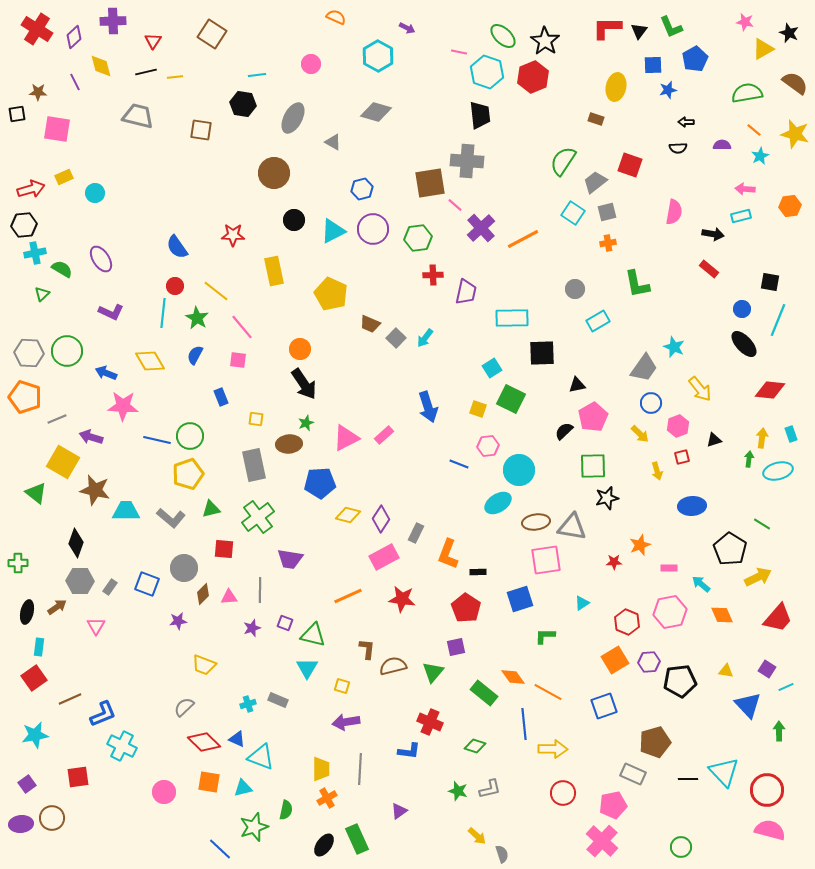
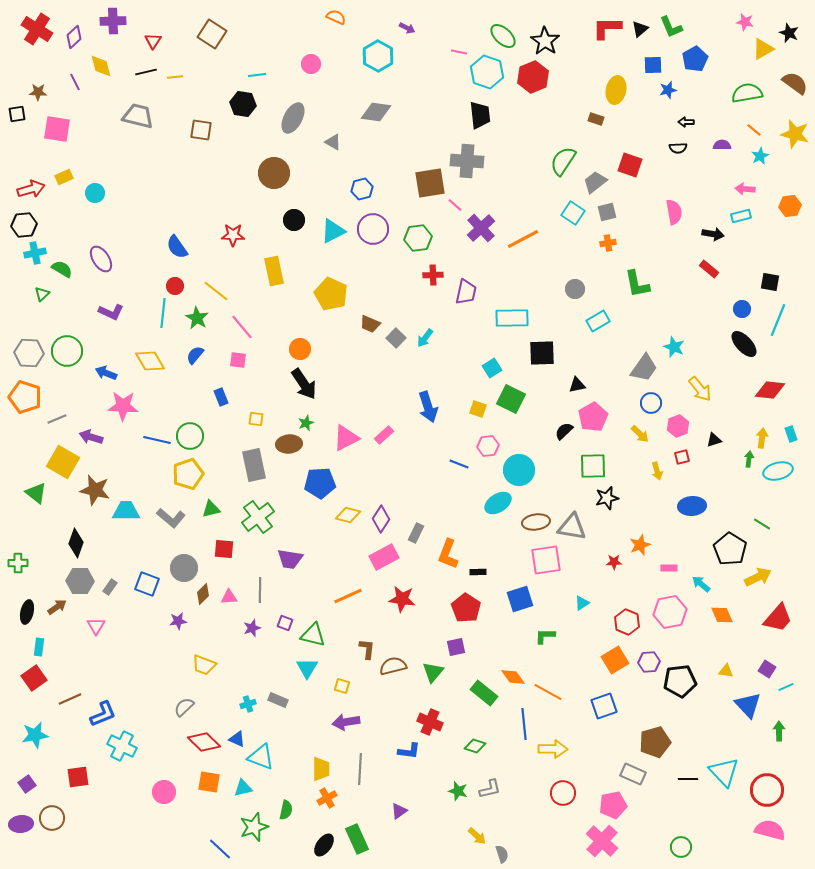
black triangle at (639, 31): moved 1 px right, 2 px up; rotated 12 degrees clockwise
yellow ellipse at (616, 87): moved 3 px down
gray diamond at (376, 112): rotated 8 degrees counterclockwise
pink semicircle at (674, 212): rotated 20 degrees counterclockwise
blue semicircle at (195, 355): rotated 12 degrees clockwise
